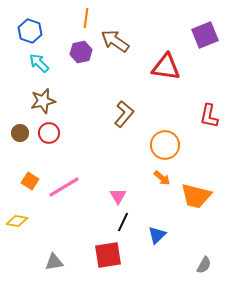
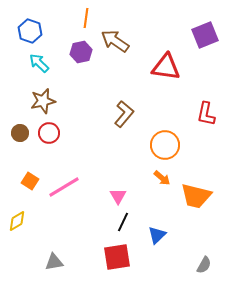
red L-shape: moved 3 px left, 2 px up
yellow diamond: rotated 40 degrees counterclockwise
red square: moved 9 px right, 2 px down
